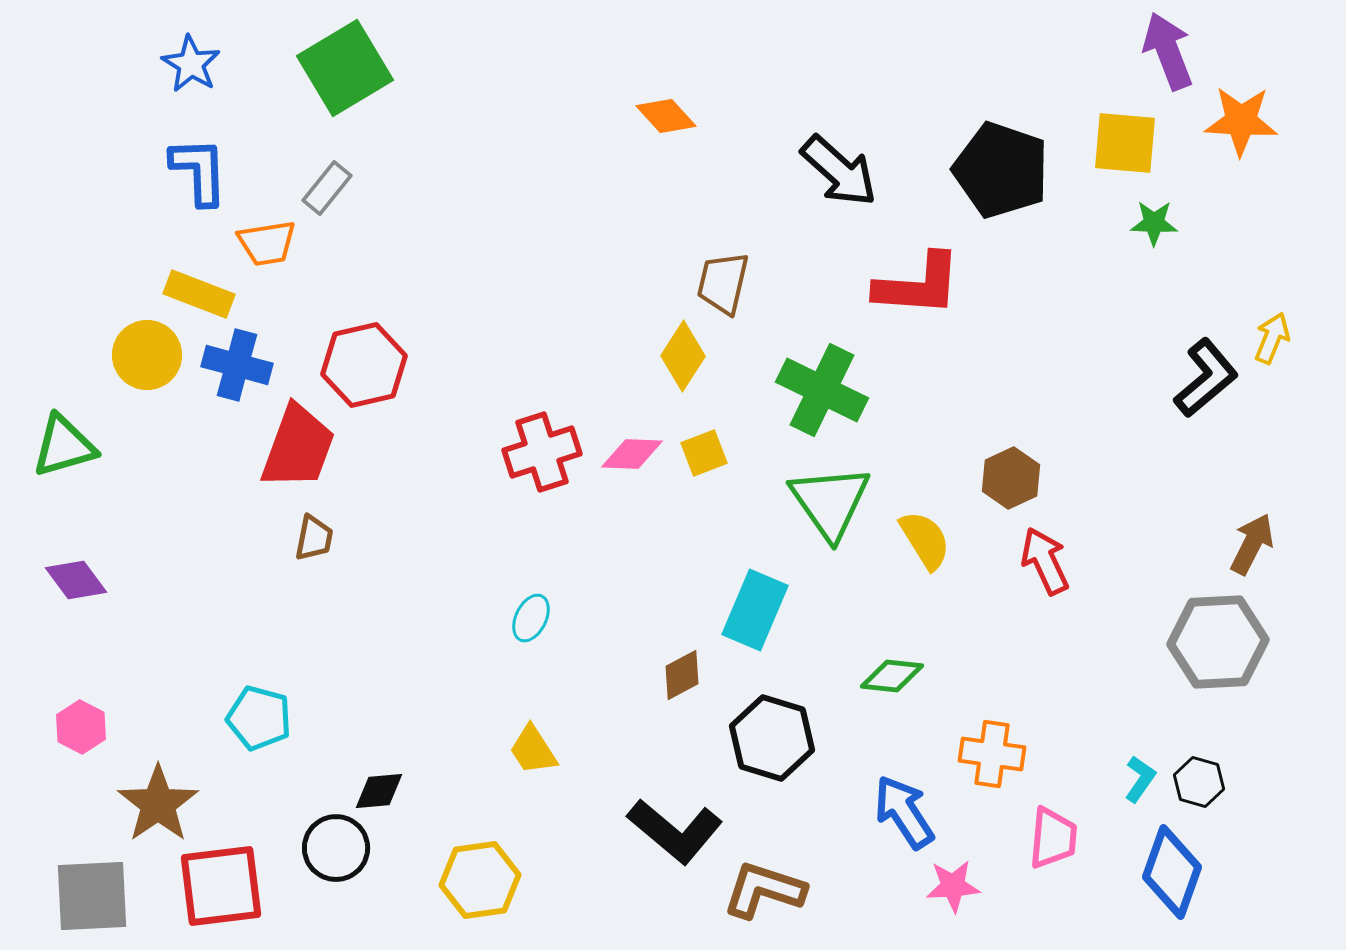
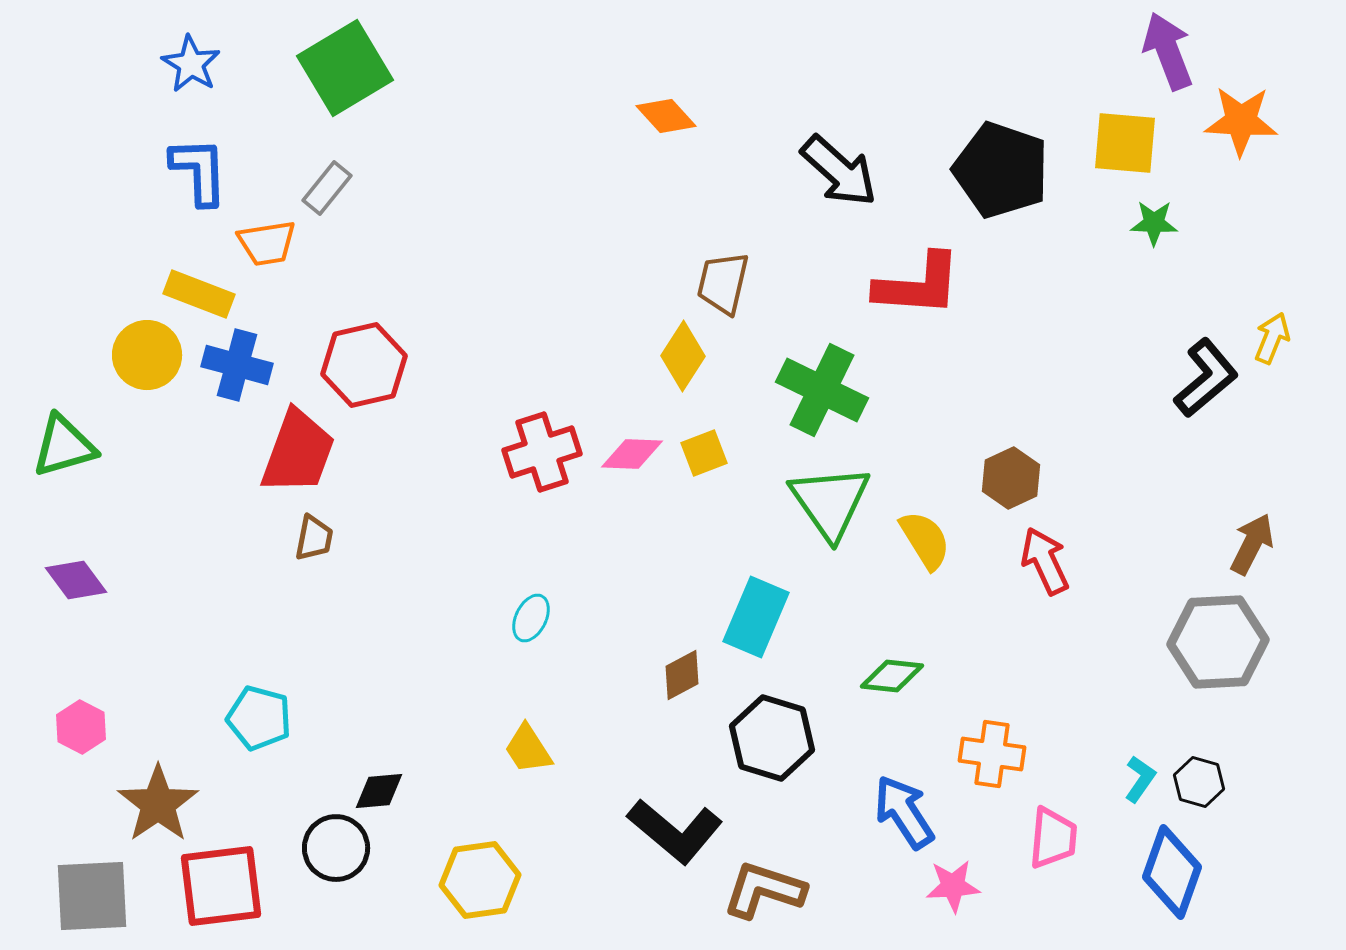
red trapezoid at (298, 447): moved 5 px down
cyan rectangle at (755, 610): moved 1 px right, 7 px down
yellow trapezoid at (533, 750): moved 5 px left, 1 px up
